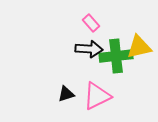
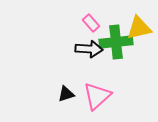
yellow triangle: moved 19 px up
green cross: moved 14 px up
pink triangle: rotated 16 degrees counterclockwise
